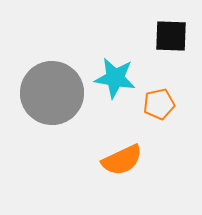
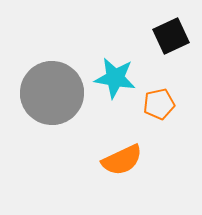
black square: rotated 27 degrees counterclockwise
